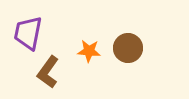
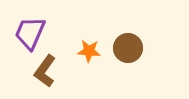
purple trapezoid: moved 2 px right; rotated 12 degrees clockwise
brown L-shape: moved 3 px left, 1 px up
